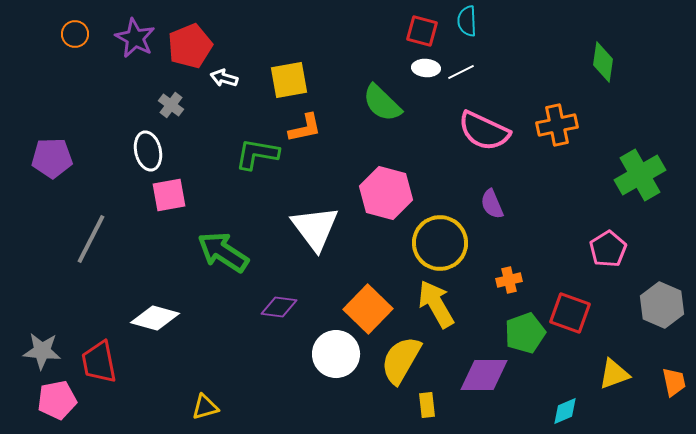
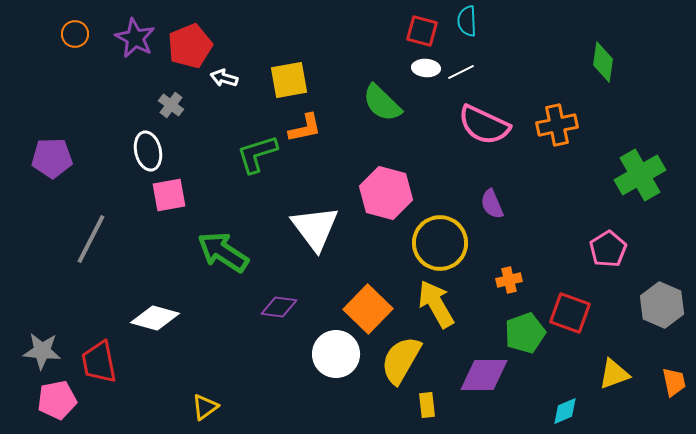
pink semicircle at (484, 131): moved 6 px up
green L-shape at (257, 154): rotated 27 degrees counterclockwise
yellow triangle at (205, 407): rotated 20 degrees counterclockwise
